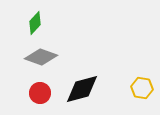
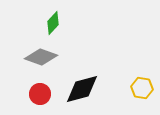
green diamond: moved 18 px right
red circle: moved 1 px down
